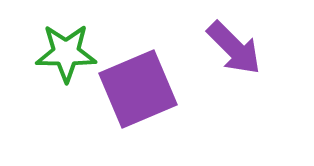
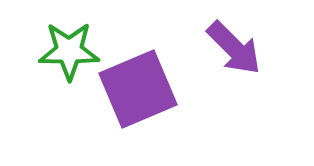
green star: moved 3 px right, 2 px up
